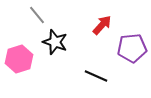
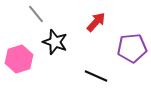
gray line: moved 1 px left, 1 px up
red arrow: moved 6 px left, 3 px up
